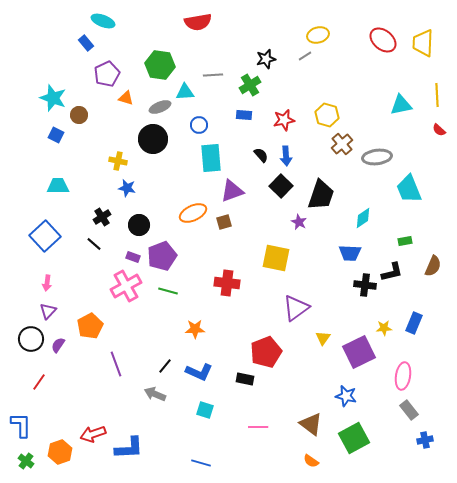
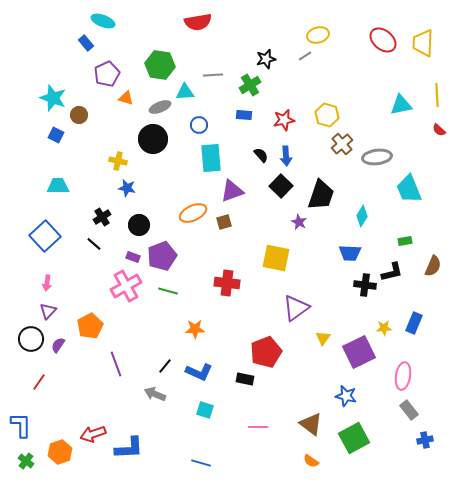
cyan diamond at (363, 218): moved 1 px left, 2 px up; rotated 25 degrees counterclockwise
